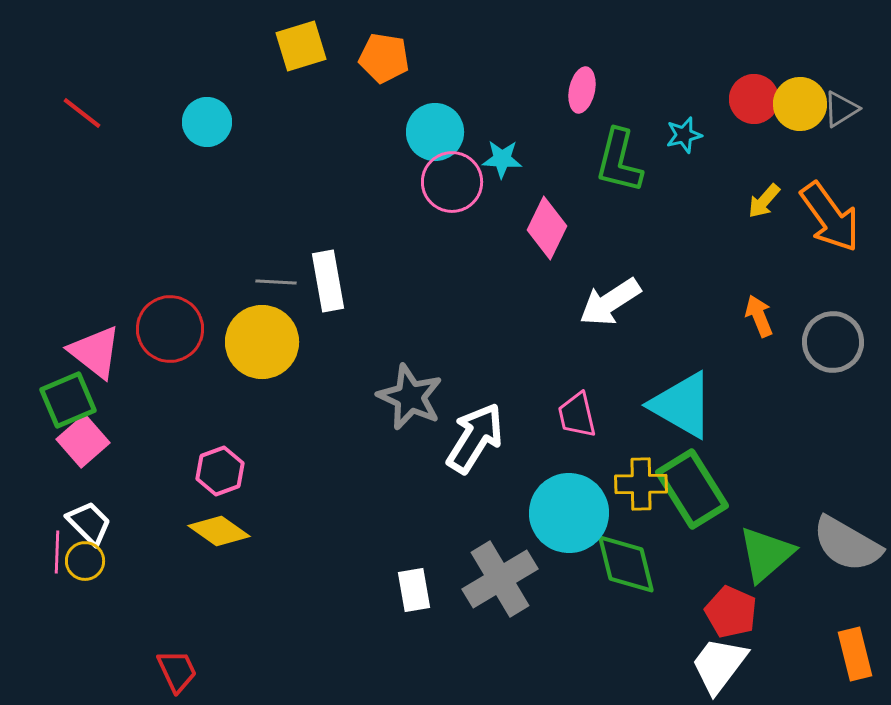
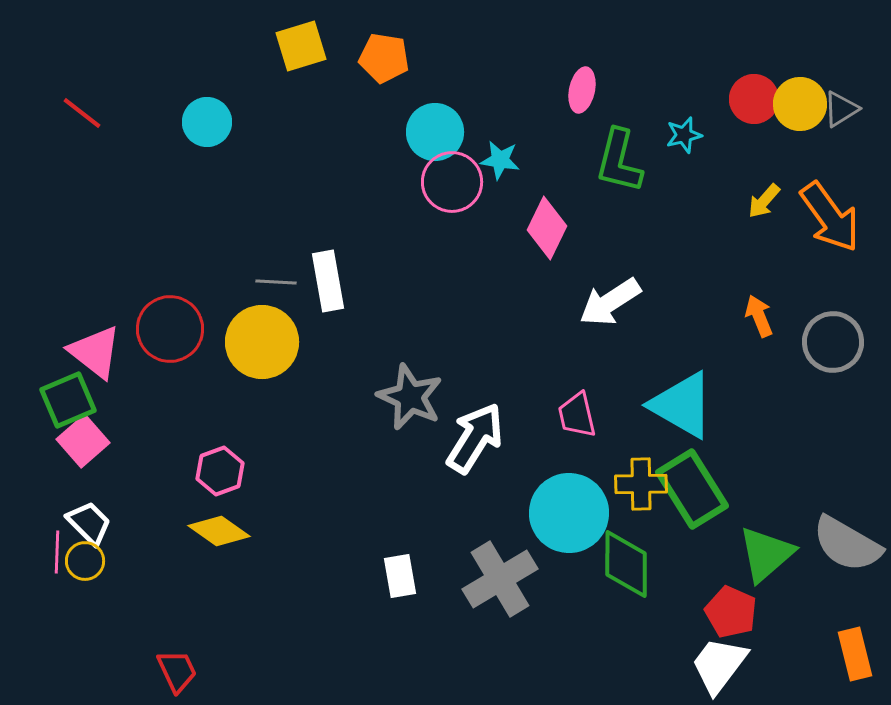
cyan star at (502, 159): moved 2 px left, 1 px down; rotated 6 degrees clockwise
green diamond at (626, 564): rotated 14 degrees clockwise
white rectangle at (414, 590): moved 14 px left, 14 px up
